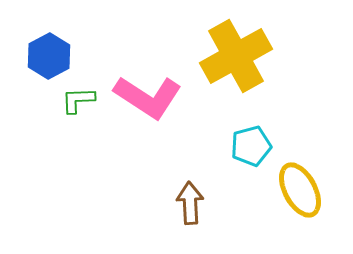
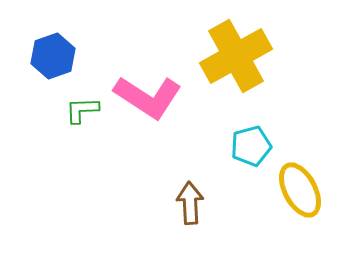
blue hexagon: moved 4 px right; rotated 9 degrees clockwise
green L-shape: moved 4 px right, 10 px down
